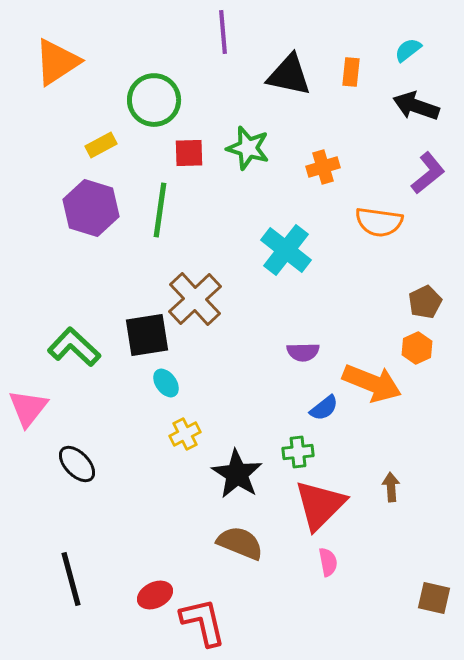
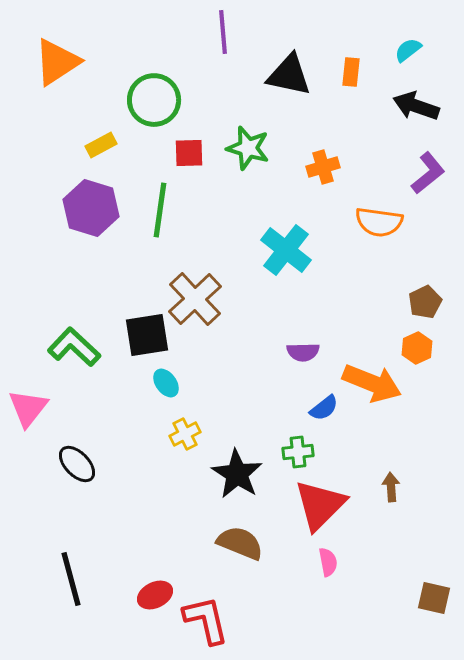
red L-shape: moved 3 px right, 2 px up
